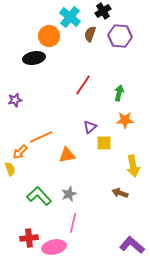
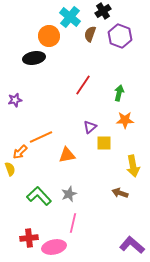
purple hexagon: rotated 15 degrees clockwise
